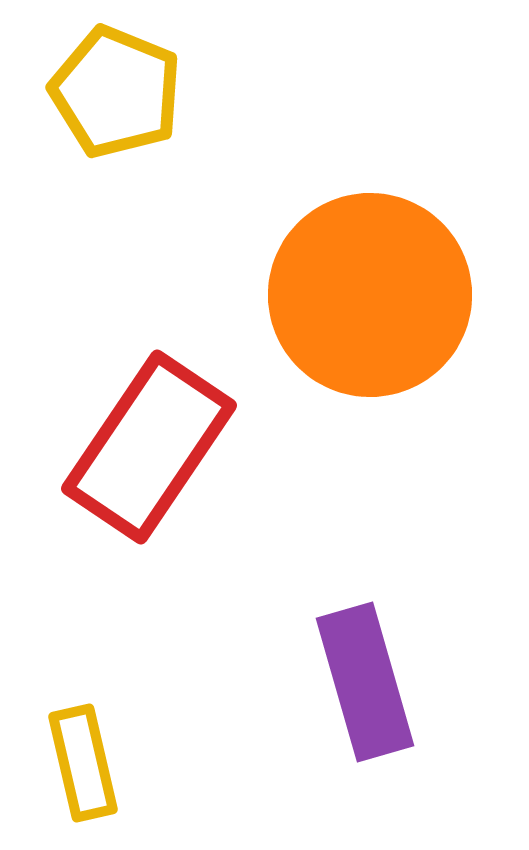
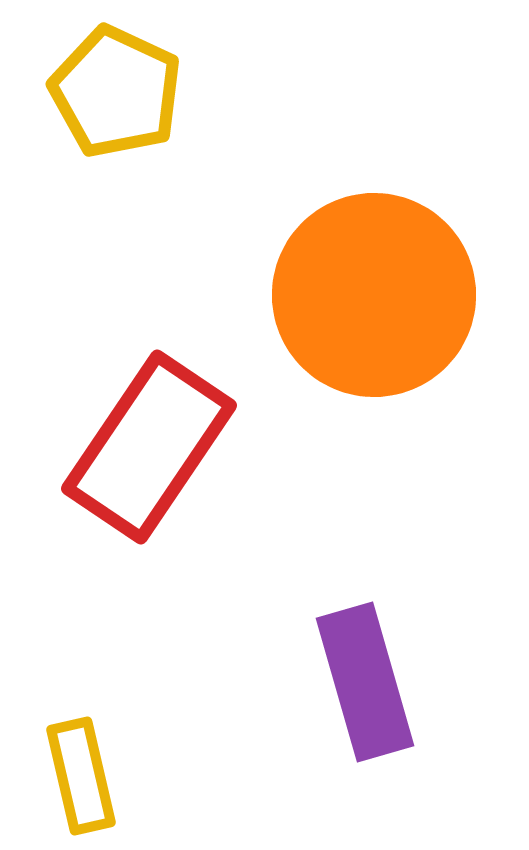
yellow pentagon: rotated 3 degrees clockwise
orange circle: moved 4 px right
yellow rectangle: moved 2 px left, 13 px down
